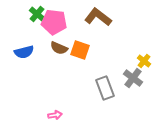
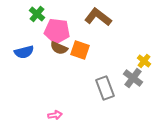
pink pentagon: moved 3 px right, 9 px down
